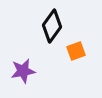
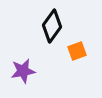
orange square: moved 1 px right
